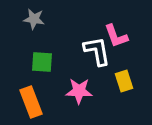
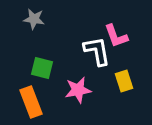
green square: moved 6 px down; rotated 10 degrees clockwise
pink star: moved 1 px left, 1 px up; rotated 12 degrees counterclockwise
